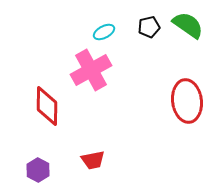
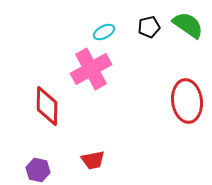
pink cross: moved 1 px up
purple hexagon: rotated 15 degrees counterclockwise
